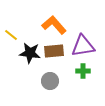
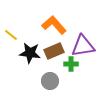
brown rectangle: rotated 18 degrees counterclockwise
green cross: moved 12 px left, 7 px up
